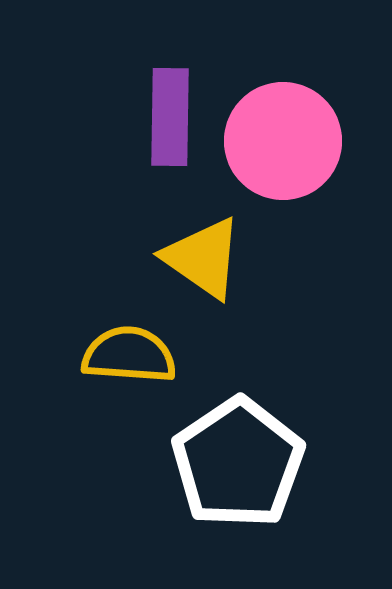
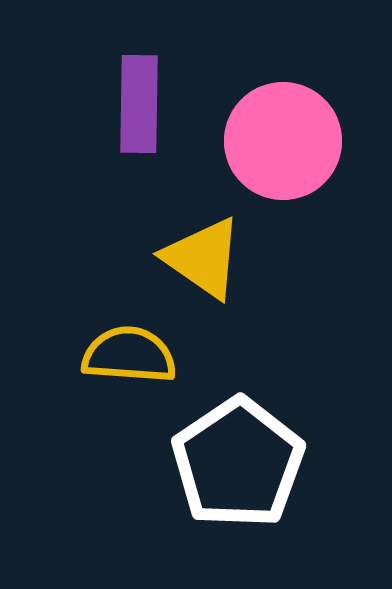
purple rectangle: moved 31 px left, 13 px up
